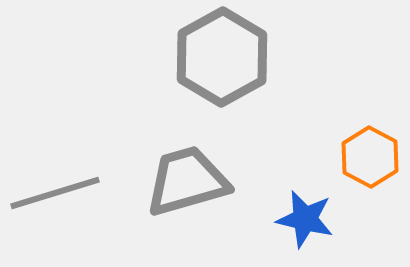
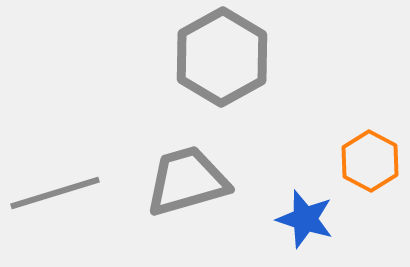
orange hexagon: moved 4 px down
blue star: rotated 4 degrees clockwise
